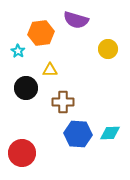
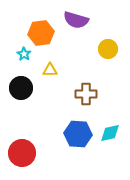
cyan star: moved 6 px right, 3 px down
black circle: moved 5 px left
brown cross: moved 23 px right, 8 px up
cyan diamond: rotated 10 degrees counterclockwise
